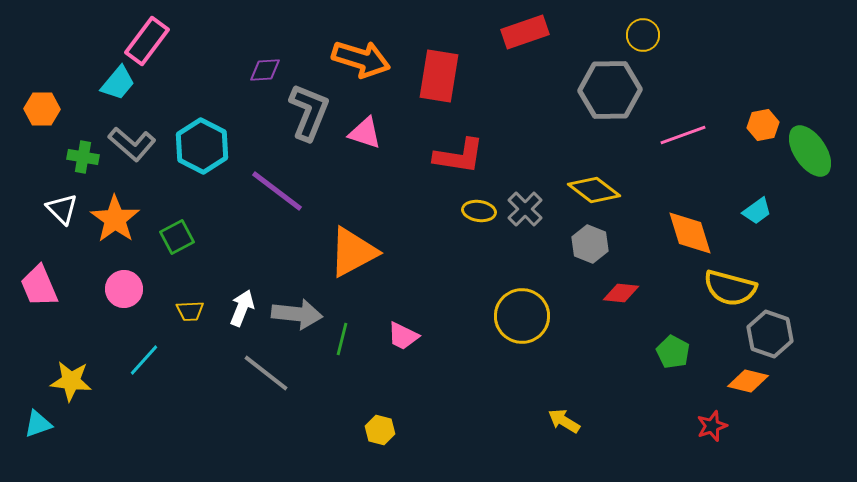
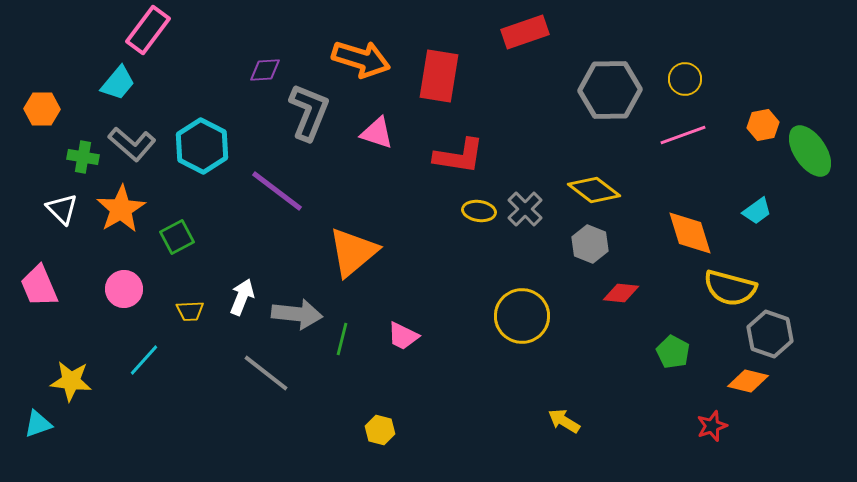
yellow circle at (643, 35): moved 42 px right, 44 px down
pink rectangle at (147, 41): moved 1 px right, 11 px up
pink triangle at (365, 133): moved 12 px right
orange star at (115, 219): moved 6 px right, 10 px up; rotated 6 degrees clockwise
orange triangle at (353, 252): rotated 12 degrees counterclockwise
white arrow at (242, 308): moved 11 px up
